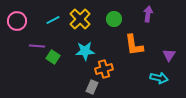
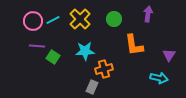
pink circle: moved 16 px right
